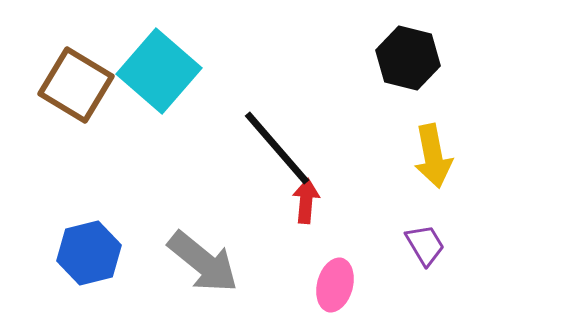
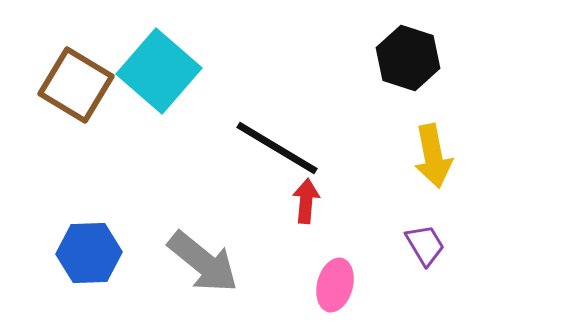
black hexagon: rotated 4 degrees clockwise
black line: rotated 18 degrees counterclockwise
blue hexagon: rotated 12 degrees clockwise
